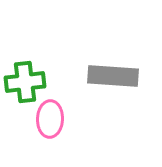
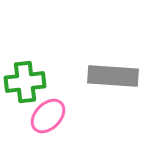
pink ellipse: moved 2 px left, 3 px up; rotated 42 degrees clockwise
